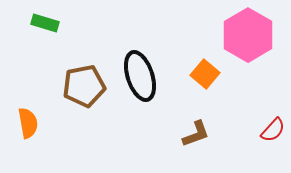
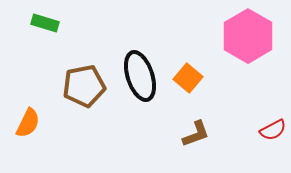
pink hexagon: moved 1 px down
orange square: moved 17 px left, 4 px down
orange semicircle: rotated 36 degrees clockwise
red semicircle: rotated 20 degrees clockwise
